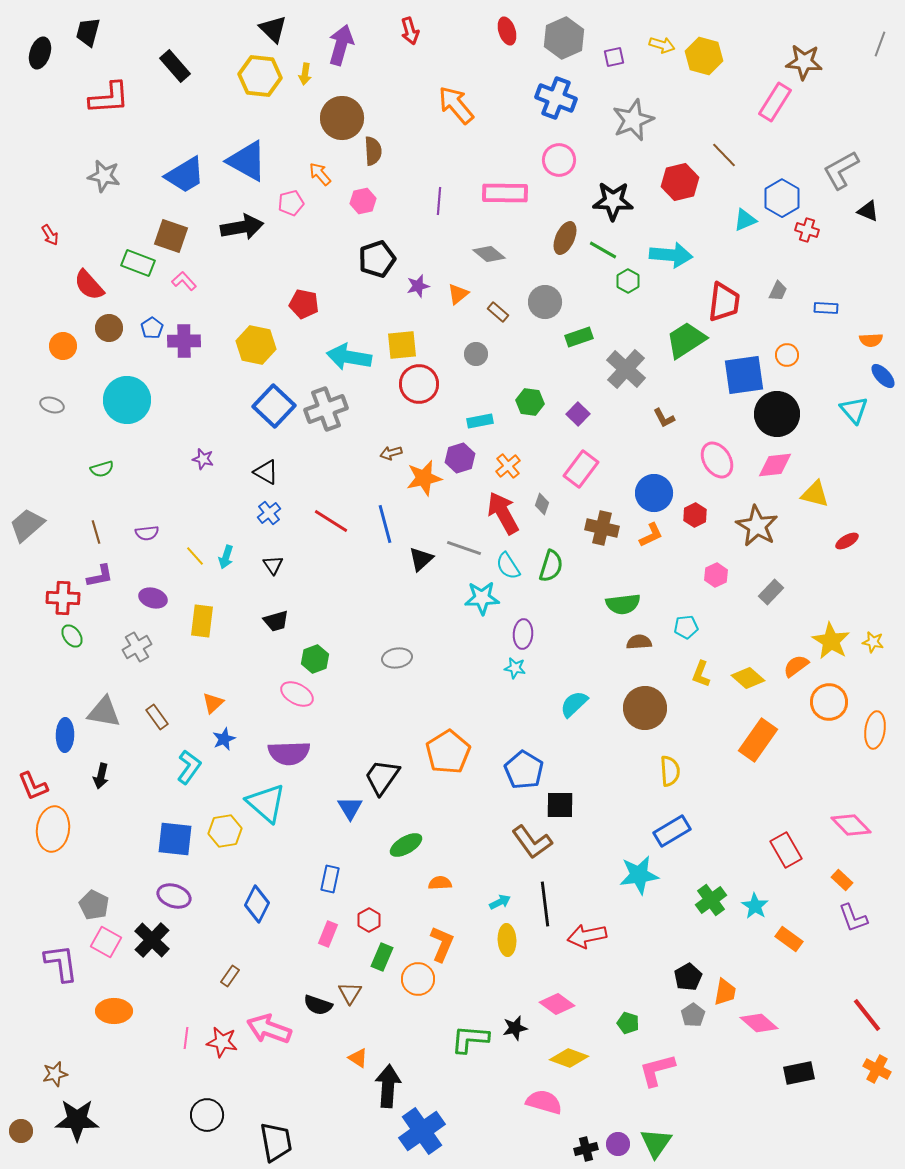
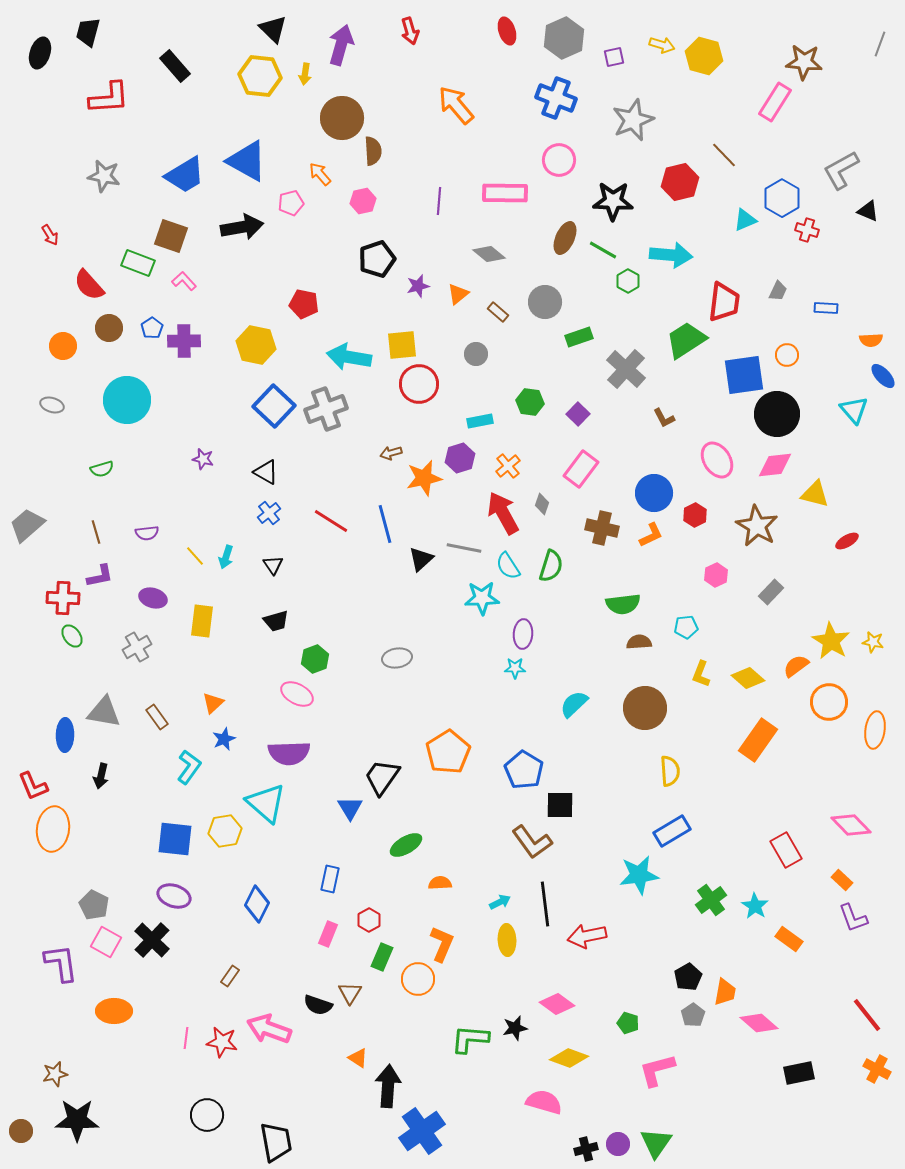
gray line at (464, 548): rotated 8 degrees counterclockwise
cyan star at (515, 668): rotated 10 degrees counterclockwise
